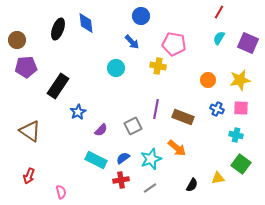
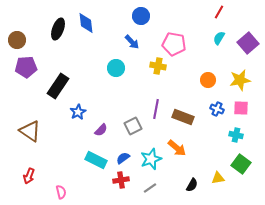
purple square: rotated 25 degrees clockwise
